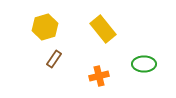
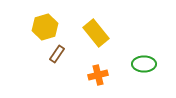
yellow rectangle: moved 7 px left, 4 px down
brown rectangle: moved 3 px right, 5 px up
orange cross: moved 1 px left, 1 px up
